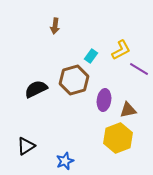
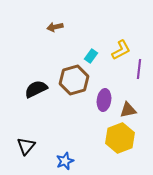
brown arrow: moved 1 px down; rotated 70 degrees clockwise
purple line: rotated 66 degrees clockwise
yellow hexagon: moved 2 px right
black triangle: rotated 18 degrees counterclockwise
